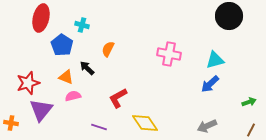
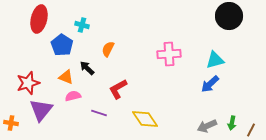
red ellipse: moved 2 px left, 1 px down
pink cross: rotated 15 degrees counterclockwise
red L-shape: moved 9 px up
green arrow: moved 17 px left, 21 px down; rotated 120 degrees clockwise
yellow diamond: moved 4 px up
purple line: moved 14 px up
